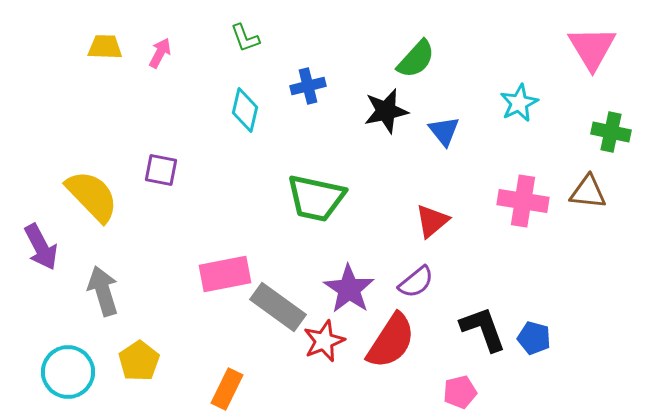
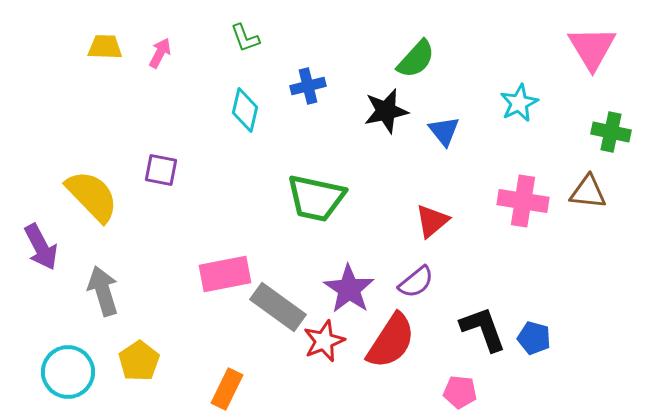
pink pentagon: rotated 20 degrees clockwise
